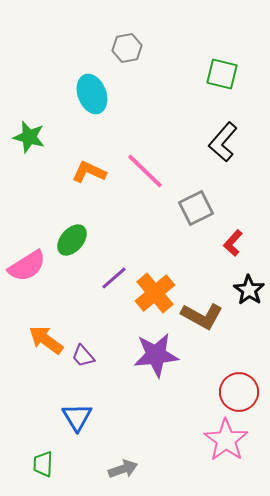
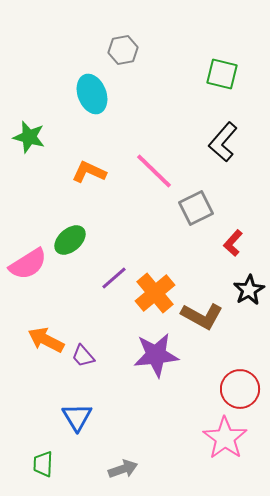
gray hexagon: moved 4 px left, 2 px down
pink line: moved 9 px right
green ellipse: moved 2 px left; rotated 8 degrees clockwise
pink semicircle: moved 1 px right, 2 px up
black star: rotated 8 degrees clockwise
orange arrow: rotated 9 degrees counterclockwise
red circle: moved 1 px right, 3 px up
pink star: moved 1 px left, 2 px up
